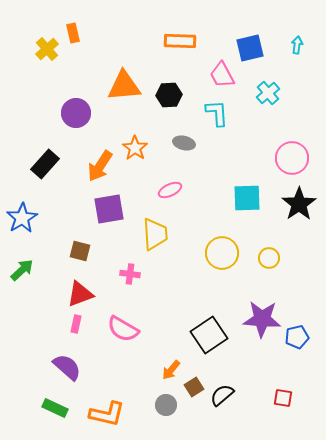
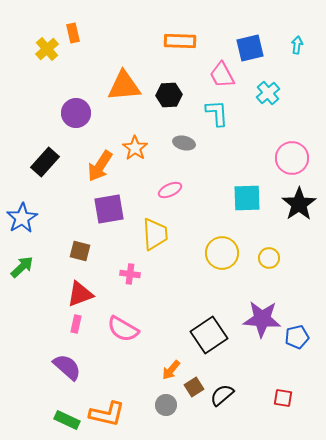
black rectangle at (45, 164): moved 2 px up
green arrow at (22, 270): moved 3 px up
green rectangle at (55, 408): moved 12 px right, 12 px down
